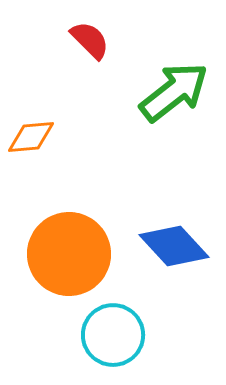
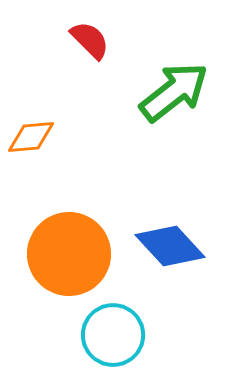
blue diamond: moved 4 px left
